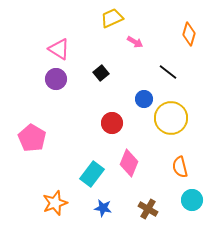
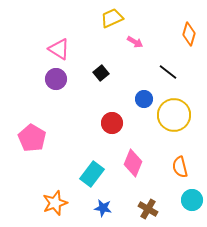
yellow circle: moved 3 px right, 3 px up
pink diamond: moved 4 px right
